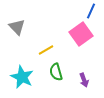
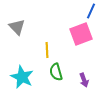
pink square: rotated 15 degrees clockwise
yellow line: moved 1 px right; rotated 63 degrees counterclockwise
